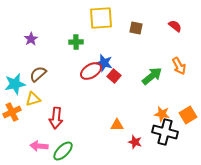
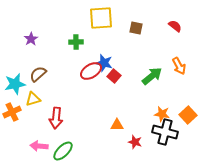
orange square: rotated 12 degrees counterclockwise
